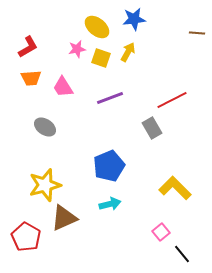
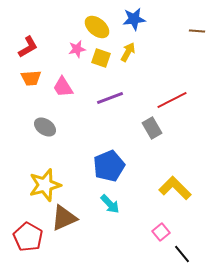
brown line: moved 2 px up
cyan arrow: rotated 60 degrees clockwise
red pentagon: moved 2 px right
